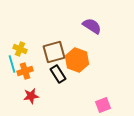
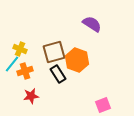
purple semicircle: moved 2 px up
cyan line: rotated 54 degrees clockwise
